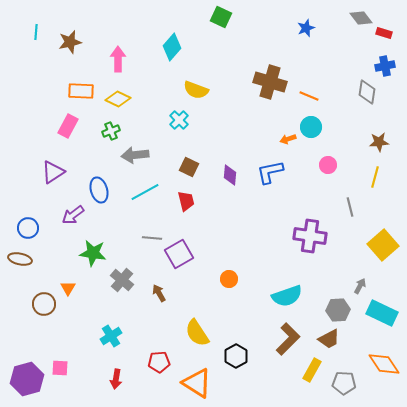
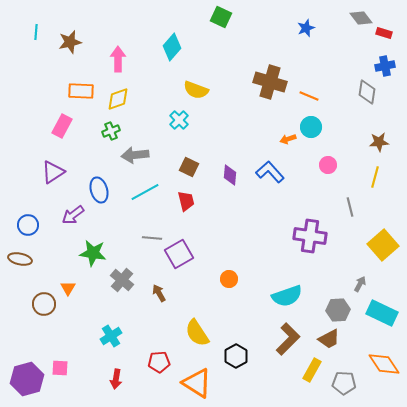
yellow diamond at (118, 99): rotated 45 degrees counterclockwise
pink rectangle at (68, 126): moved 6 px left
blue L-shape at (270, 172): rotated 60 degrees clockwise
blue circle at (28, 228): moved 3 px up
gray arrow at (360, 286): moved 2 px up
